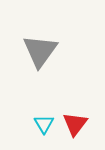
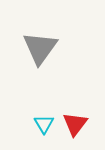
gray triangle: moved 3 px up
